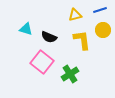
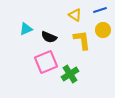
yellow triangle: rotated 48 degrees clockwise
cyan triangle: rotated 40 degrees counterclockwise
pink square: moved 4 px right; rotated 30 degrees clockwise
